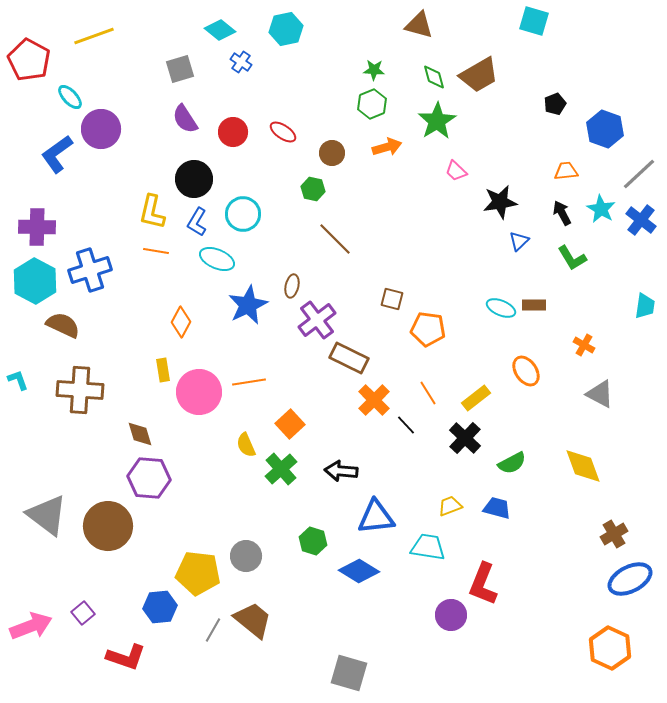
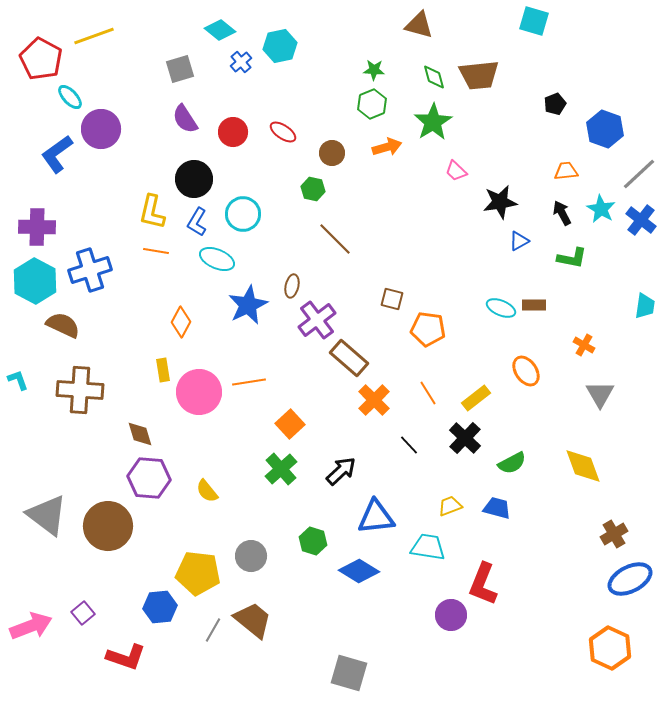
cyan hexagon at (286, 29): moved 6 px left, 17 px down
red pentagon at (29, 60): moved 12 px right, 1 px up
blue cross at (241, 62): rotated 15 degrees clockwise
brown trapezoid at (479, 75): rotated 24 degrees clockwise
green star at (437, 121): moved 4 px left, 1 px down
blue triangle at (519, 241): rotated 15 degrees clockwise
green L-shape at (572, 258): rotated 48 degrees counterclockwise
brown rectangle at (349, 358): rotated 15 degrees clockwise
gray triangle at (600, 394): rotated 32 degrees clockwise
black line at (406, 425): moved 3 px right, 20 px down
yellow semicircle at (246, 445): moved 39 px left, 46 px down; rotated 15 degrees counterclockwise
black arrow at (341, 471): rotated 132 degrees clockwise
gray circle at (246, 556): moved 5 px right
